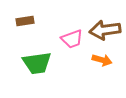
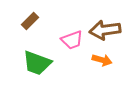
brown rectangle: moved 5 px right; rotated 36 degrees counterclockwise
pink trapezoid: moved 1 px down
green trapezoid: rotated 28 degrees clockwise
